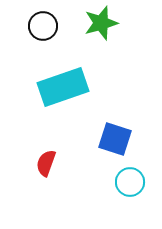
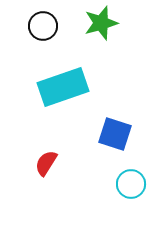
blue square: moved 5 px up
red semicircle: rotated 12 degrees clockwise
cyan circle: moved 1 px right, 2 px down
